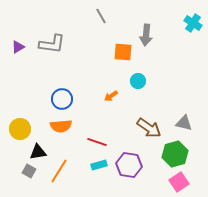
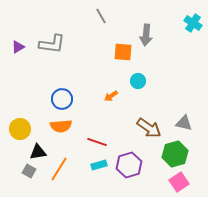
purple hexagon: rotated 25 degrees counterclockwise
orange line: moved 2 px up
